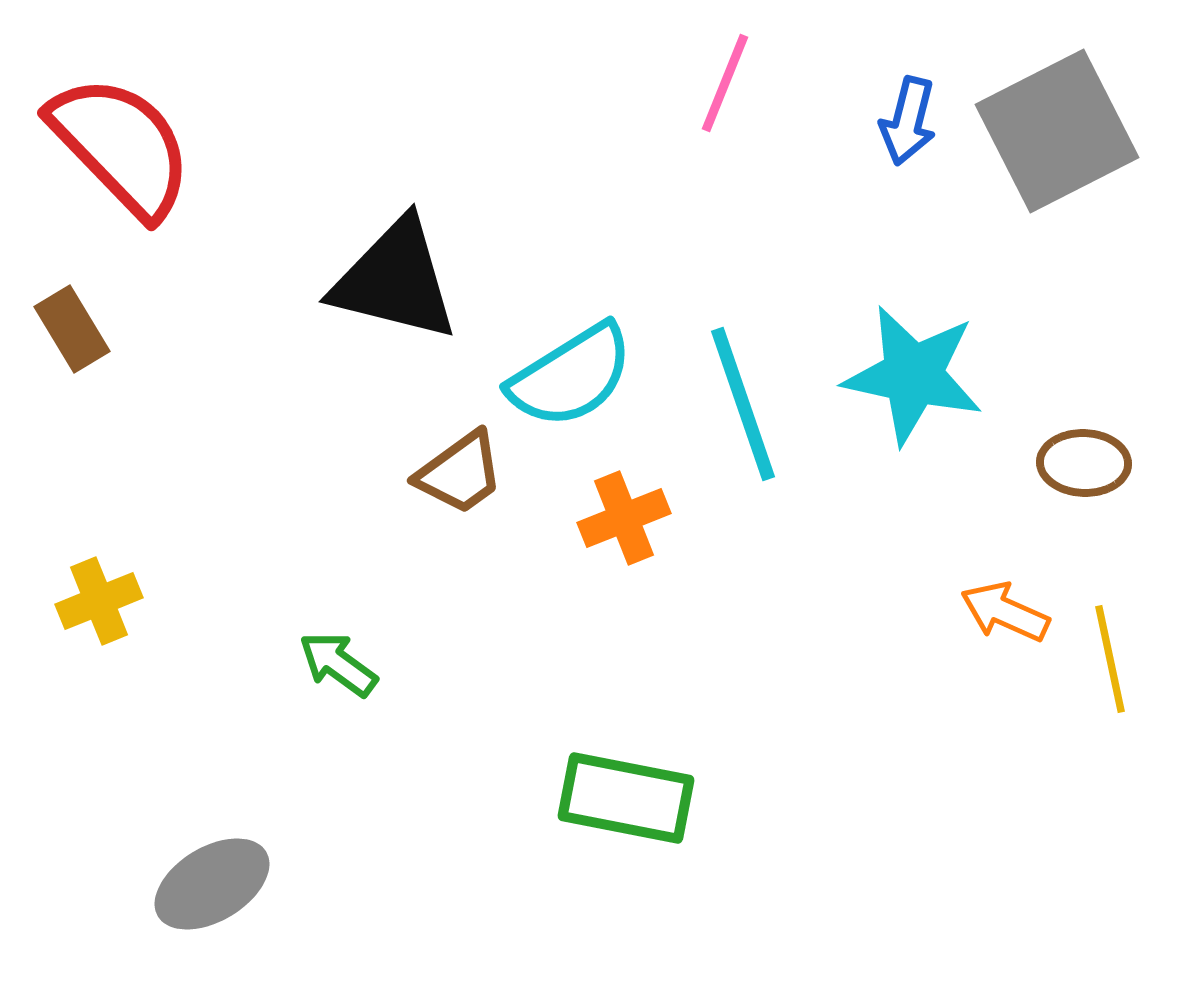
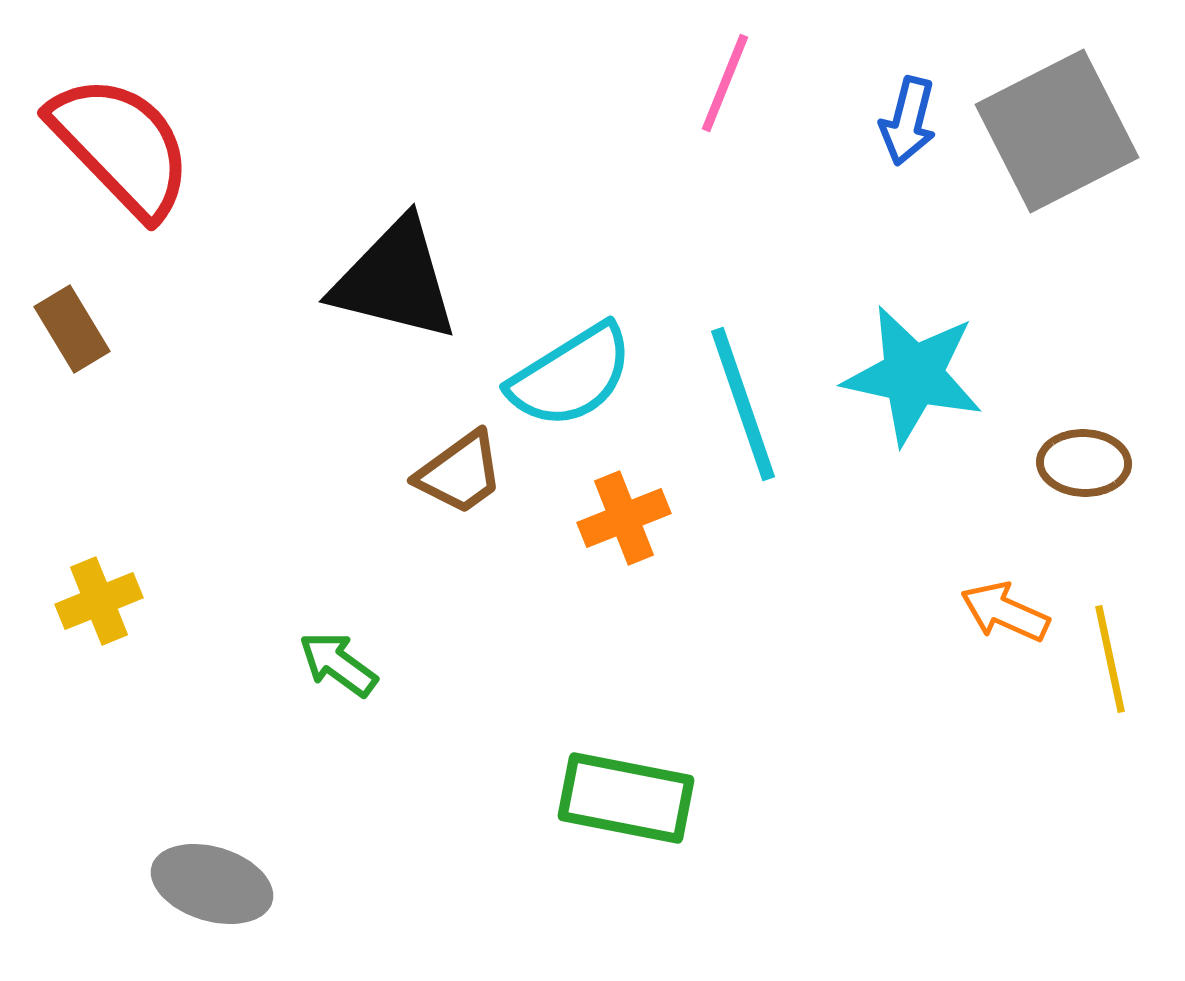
gray ellipse: rotated 48 degrees clockwise
